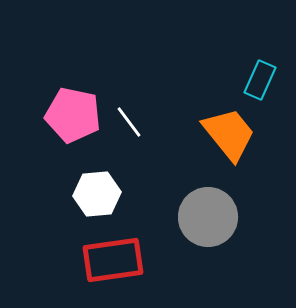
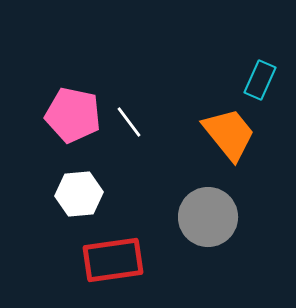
white hexagon: moved 18 px left
